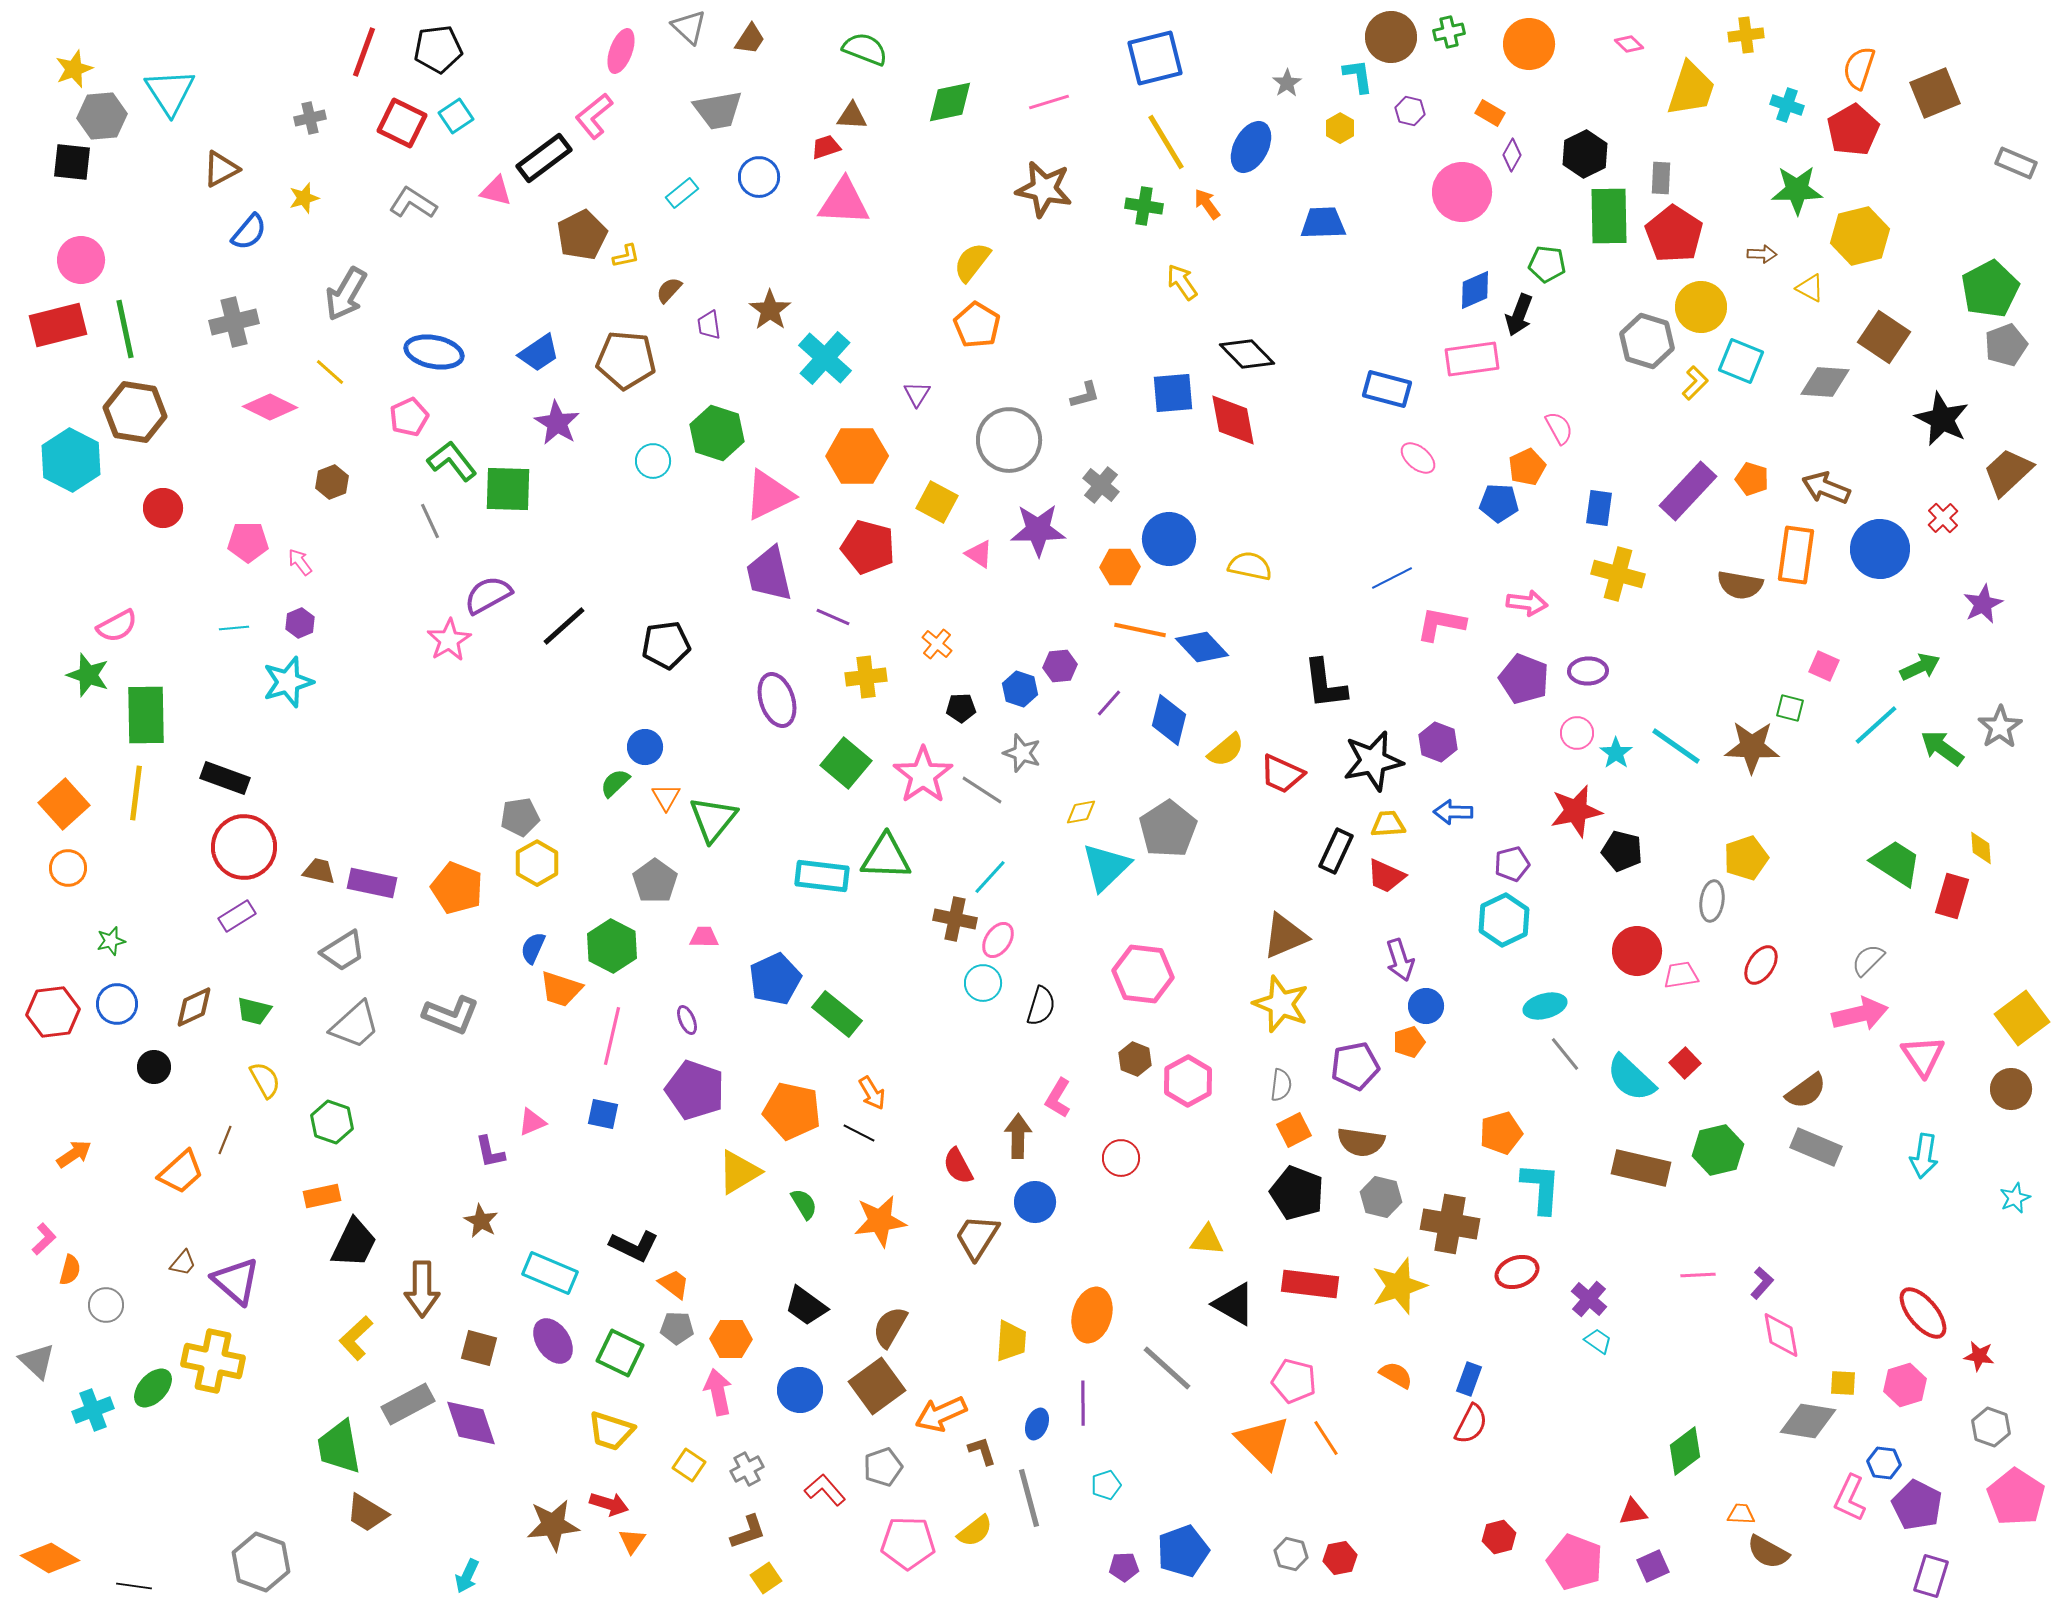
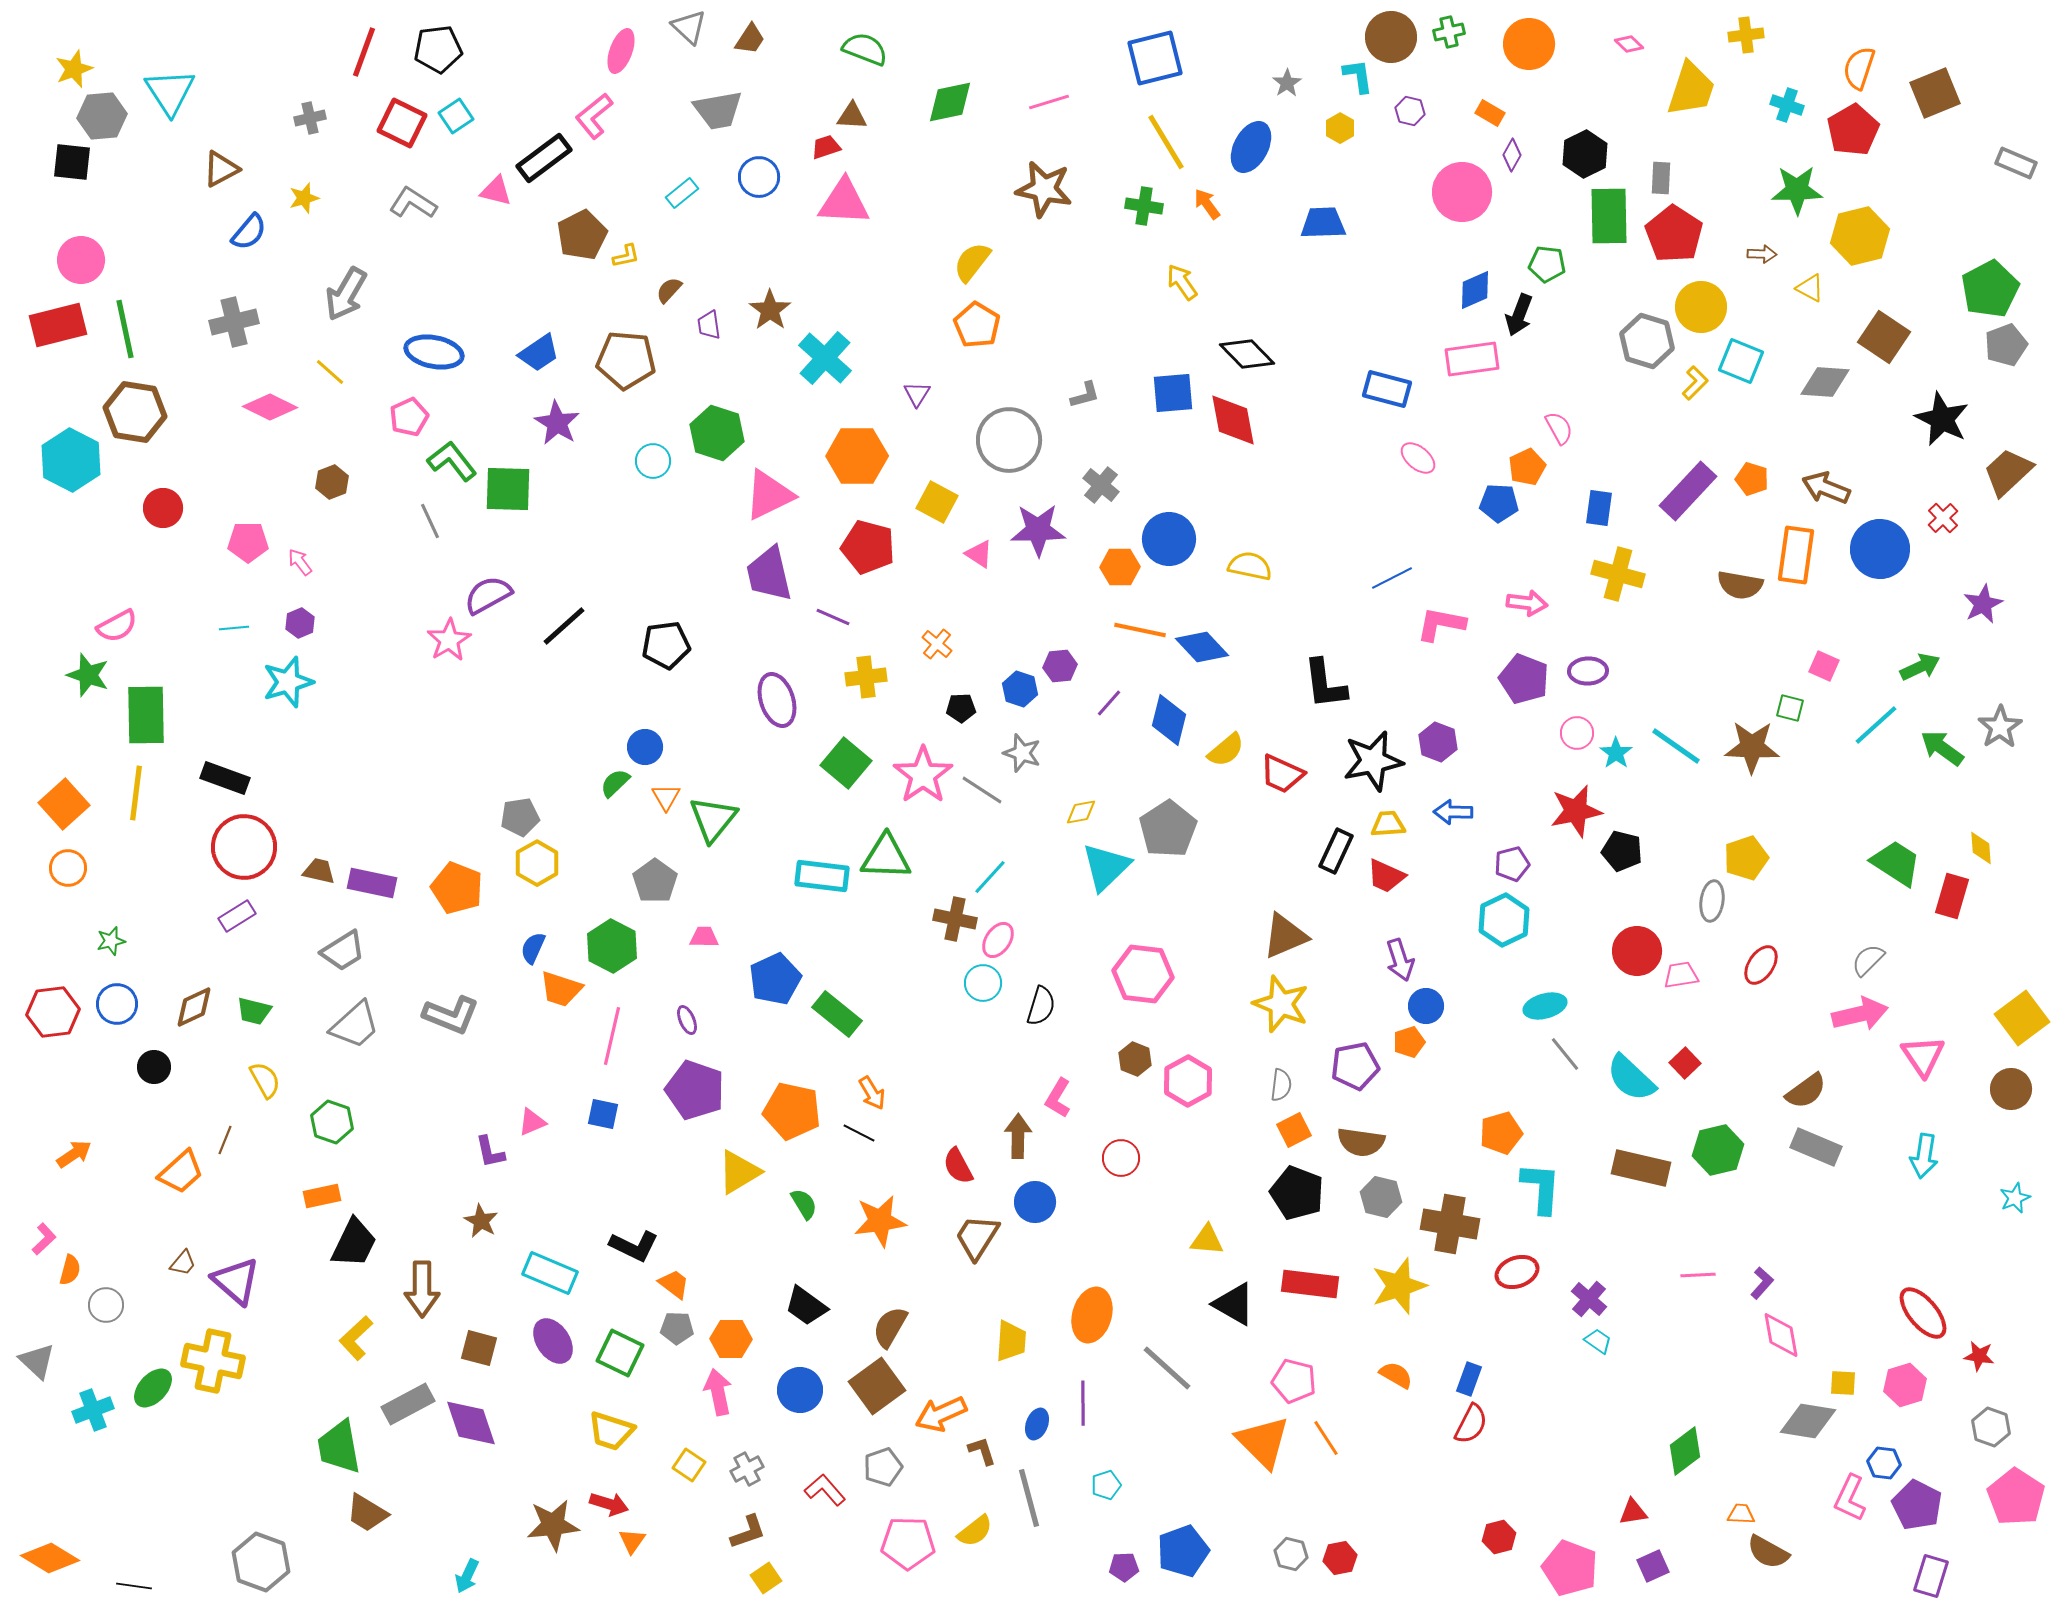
pink pentagon at (1575, 1562): moved 5 px left, 6 px down
